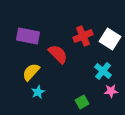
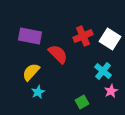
purple rectangle: moved 2 px right
pink star: rotated 24 degrees counterclockwise
